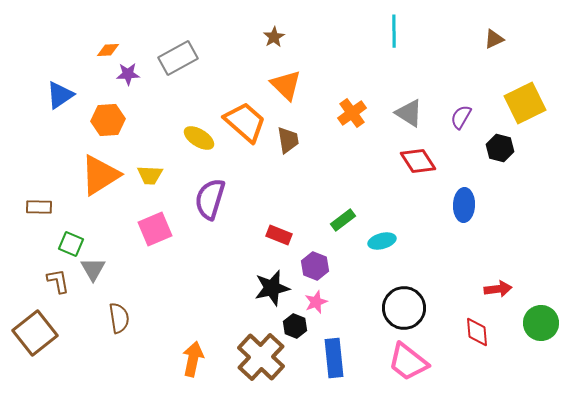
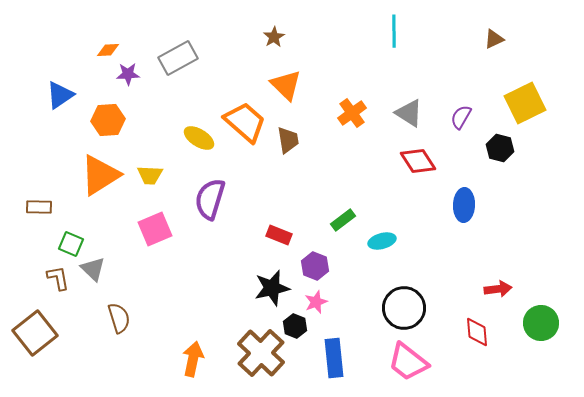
gray triangle at (93, 269): rotated 16 degrees counterclockwise
brown L-shape at (58, 281): moved 3 px up
brown semicircle at (119, 318): rotated 8 degrees counterclockwise
brown cross at (261, 357): moved 4 px up
